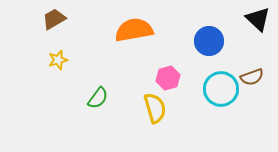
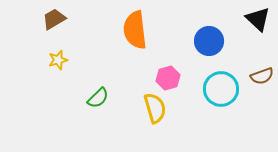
orange semicircle: moved 1 px right; rotated 87 degrees counterclockwise
brown semicircle: moved 10 px right, 1 px up
green semicircle: rotated 10 degrees clockwise
